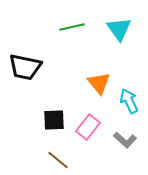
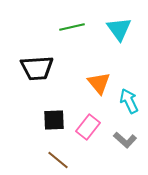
black trapezoid: moved 12 px right, 1 px down; rotated 16 degrees counterclockwise
